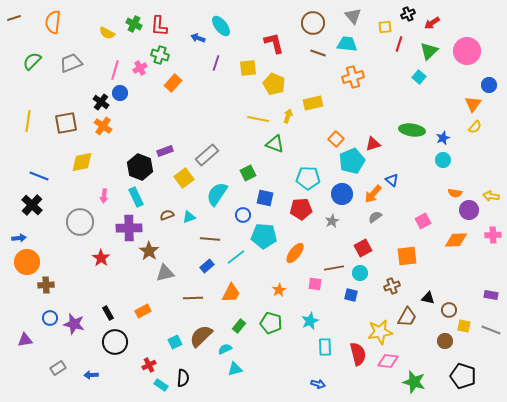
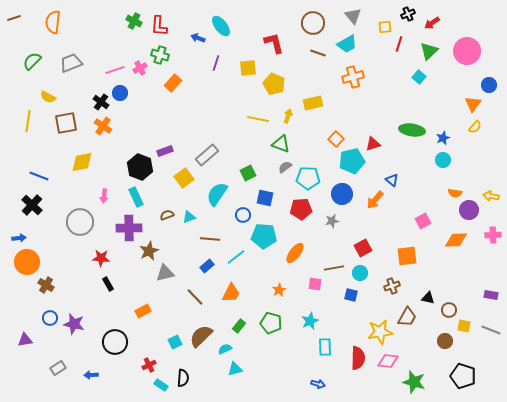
green cross at (134, 24): moved 3 px up
yellow semicircle at (107, 33): moved 59 px left, 64 px down
cyan trapezoid at (347, 44): rotated 145 degrees clockwise
pink line at (115, 70): rotated 54 degrees clockwise
green triangle at (275, 144): moved 6 px right
cyan pentagon at (352, 161): rotated 10 degrees clockwise
orange arrow at (373, 194): moved 2 px right, 6 px down
gray semicircle at (375, 217): moved 90 px left, 50 px up
gray star at (332, 221): rotated 16 degrees clockwise
brown star at (149, 251): rotated 12 degrees clockwise
red star at (101, 258): rotated 30 degrees counterclockwise
brown cross at (46, 285): rotated 35 degrees clockwise
brown line at (193, 298): moved 2 px right, 1 px up; rotated 48 degrees clockwise
black rectangle at (108, 313): moved 29 px up
red semicircle at (358, 354): moved 4 px down; rotated 15 degrees clockwise
